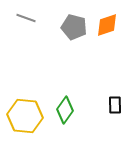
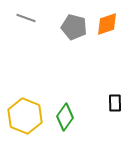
orange diamond: moved 1 px up
black rectangle: moved 2 px up
green diamond: moved 7 px down
yellow hexagon: rotated 16 degrees clockwise
